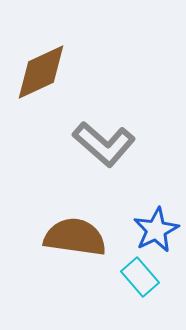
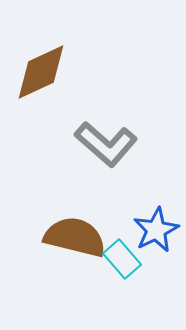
gray L-shape: moved 2 px right
brown semicircle: rotated 6 degrees clockwise
cyan rectangle: moved 18 px left, 18 px up
